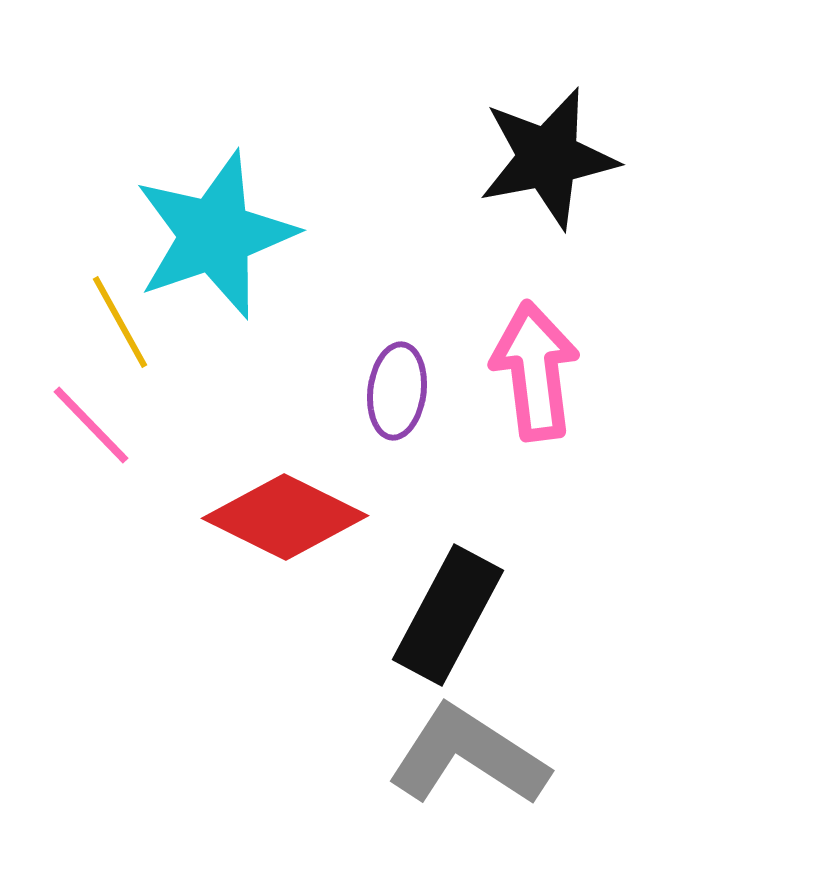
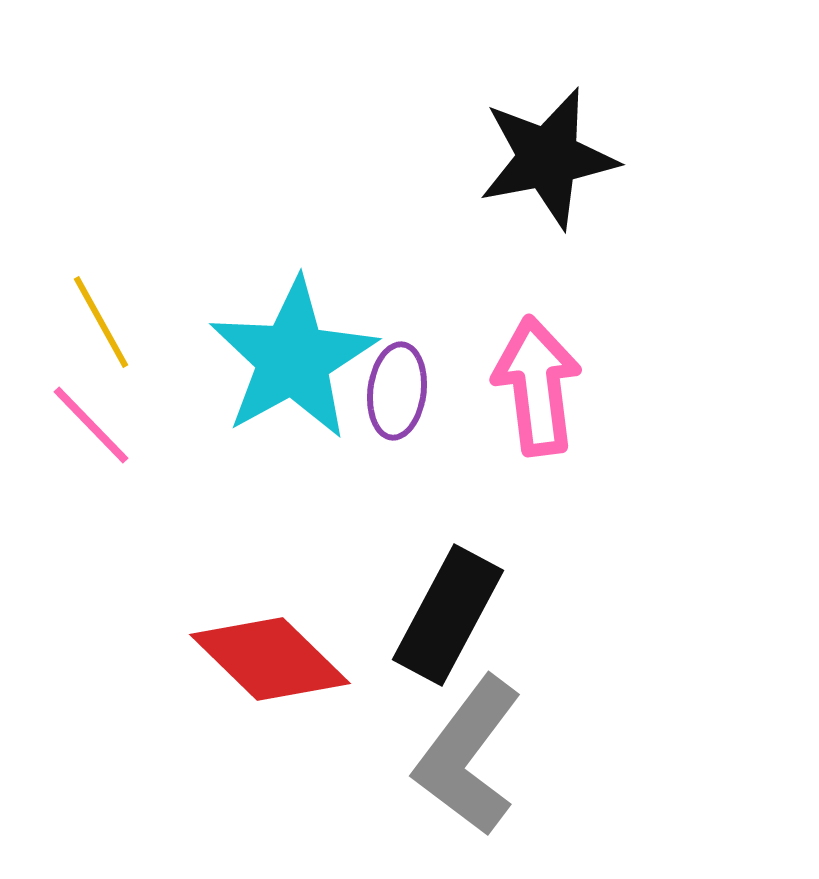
cyan star: moved 78 px right, 124 px down; rotated 10 degrees counterclockwise
yellow line: moved 19 px left
pink arrow: moved 2 px right, 15 px down
red diamond: moved 15 px left, 142 px down; rotated 18 degrees clockwise
gray L-shape: rotated 86 degrees counterclockwise
